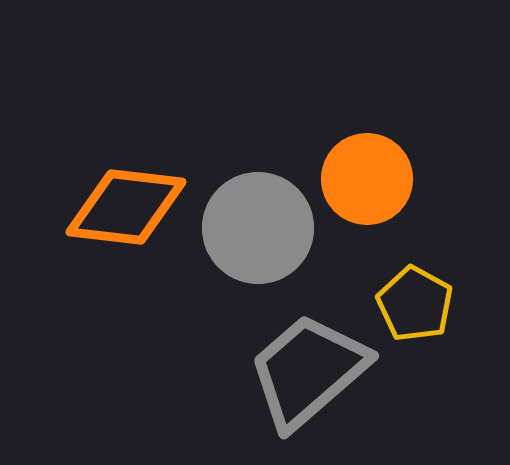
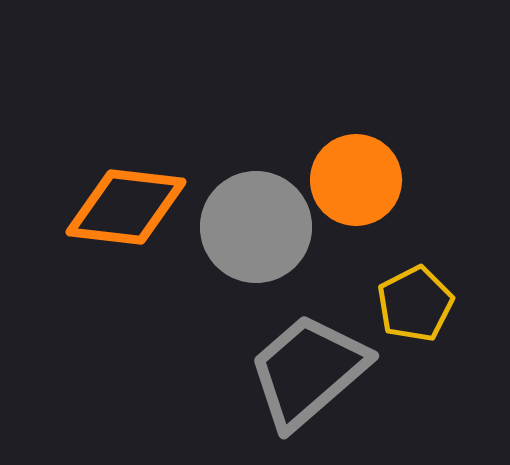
orange circle: moved 11 px left, 1 px down
gray circle: moved 2 px left, 1 px up
yellow pentagon: rotated 16 degrees clockwise
